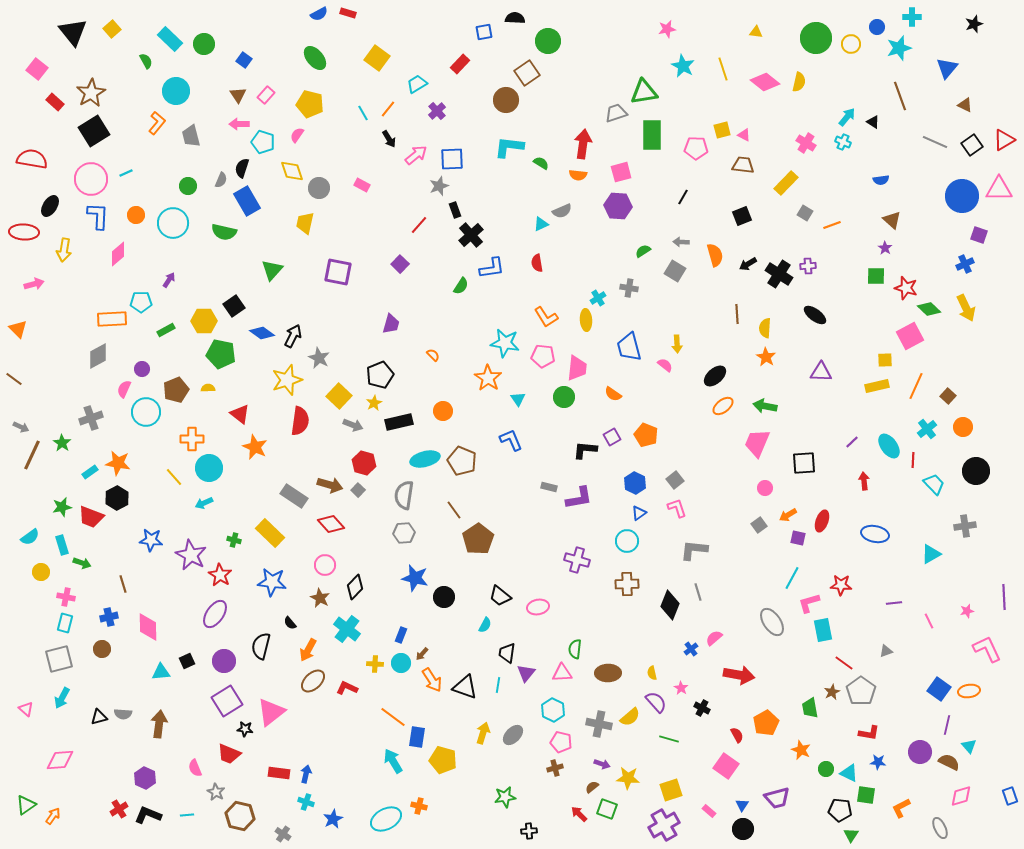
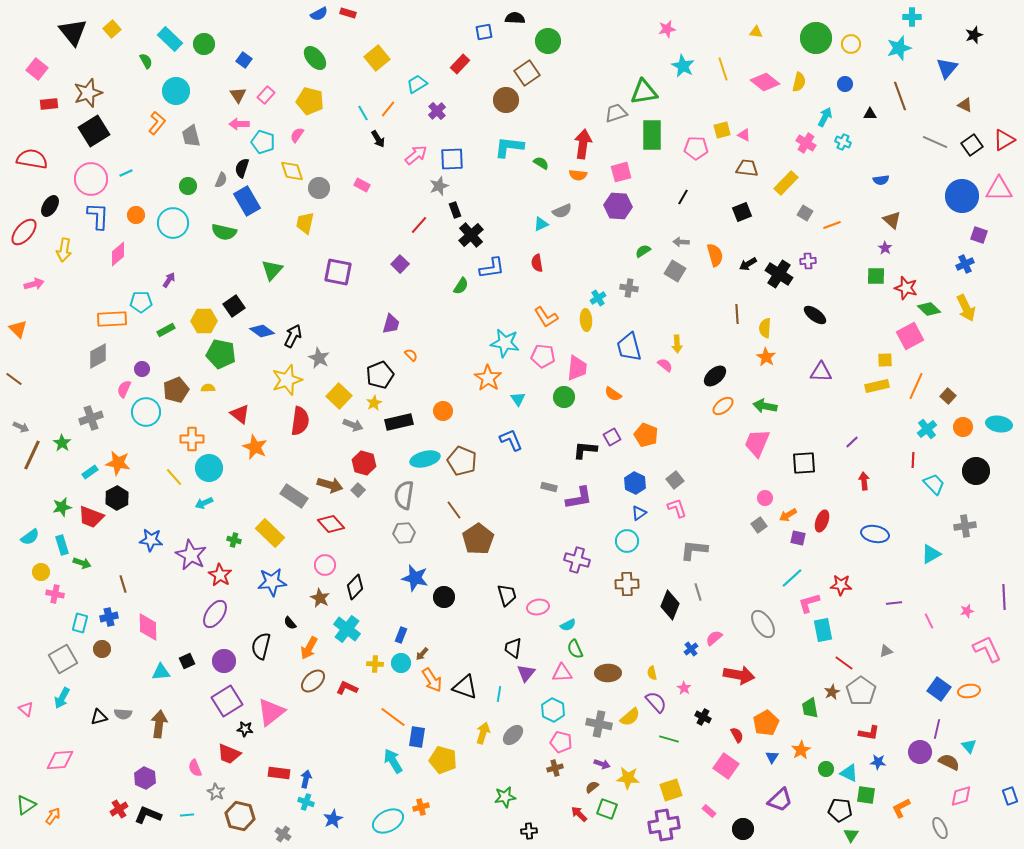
black star at (974, 24): moved 11 px down
blue circle at (877, 27): moved 32 px left, 57 px down
yellow square at (377, 58): rotated 15 degrees clockwise
brown star at (91, 93): moved 3 px left; rotated 12 degrees clockwise
red rectangle at (55, 102): moved 6 px left, 2 px down; rotated 48 degrees counterclockwise
yellow pentagon at (310, 104): moved 3 px up
cyan arrow at (847, 117): moved 22 px left; rotated 12 degrees counterclockwise
black triangle at (873, 122): moved 3 px left, 8 px up; rotated 32 degrees counterclockwise
black arrow at (389, 139): moved 11 px left
brown trapezoid at (743, 165): moved 4 px right, 3 px down
black square at (742, 216): moved 4 px up
red ellipse at (24, 232): rotated 52 degrees counterclockwise
purple cross at (808, 266): moved 5 px up
blue diamond at (262, 333): moved 2 px up
orange semicircle at (433, 355): moved 22 px left
cyan ellipse at (889, 446): moved 110 px right, 22 px up; rotated 45 degrees counterclockwise
pink circle at (765, 488): moved 10 px down
cyan line at (792, 578): rotated 20 degrees clockwise
blue star at (272, 582): rotated 12 degrees counterclockwise
black trapezoid at (500, 596): moved 7 px right, 1 px up; rotated 145 degrees counterclockwise
pink cross at (66, 597): moved 11 px left, 3 px up
gray ellipse at (772, 622): moved 9 px left, 2 px down
cyan rectangle at (65, 623): moved 15 px right
cyan semicircle at (485, 625): moved 83 px right; rotated 35 degrees clockwise
green semicircle at (575, 649): rotated 30 degrees counterclockwise
orange arrow at (308, 650): moved 1 px right, 2 px up
black trapezoid at (507, 653): moved 6 px right, 5 px up
gray square at (59, 659): moved 4 px right; rotated 16 degrees counterclockwise
cyan line at (498, 685): moved 1 px right, 9 px down
pink star at (681, 688): moved 3 px right
black cross at (702, 708): moved 1 px right, 9 px down
purple line at (947, 725): moved 10 px left, 4 px down
orange star at (801, 750): rotated 18 degrees clockwise
blue arrow at (306, 774): moved 5 px down
purple trapezoid at (777, 798): moved 3 px right, 2 px down; rotated 28 degrees counterclockwise
blue triangle at (742, 805): moved 30 px right, 48 px up
orange cross at (419, 806): moved 2 px right, 1 px down; rotated 28 degrees counterclockwise
cyan ellipse at (386, 819): moved 2 px right, 2 px down
purple cross at (664, 825): rotated 20 degrees clockwise
